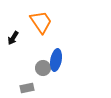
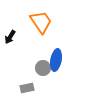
black arrow: moved 3 px left, 1 px up
